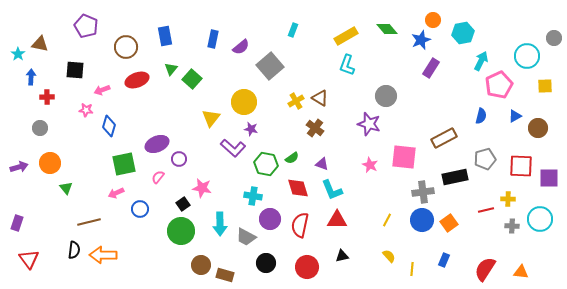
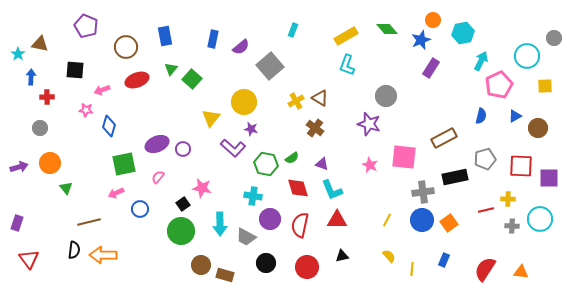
purple circle at (179, 159): moved 4 px right, 10 px up
